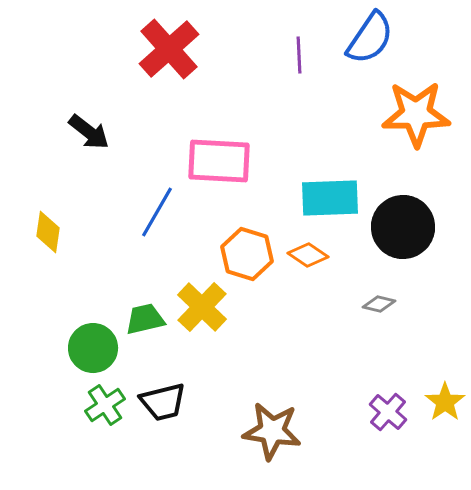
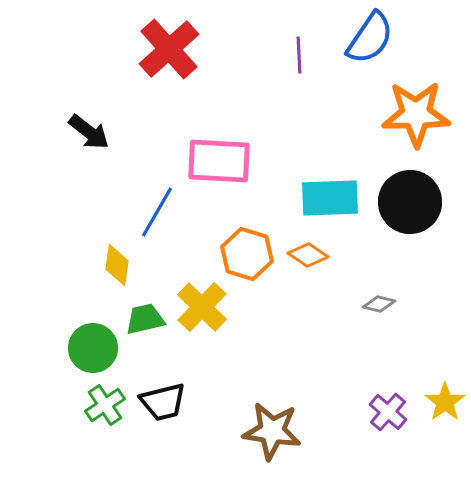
black circle: moved 7 px right, 25 px up
yellow diamond: moved 69 px right, 33 px down
